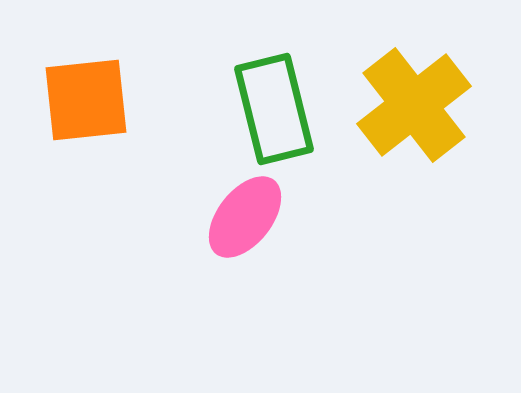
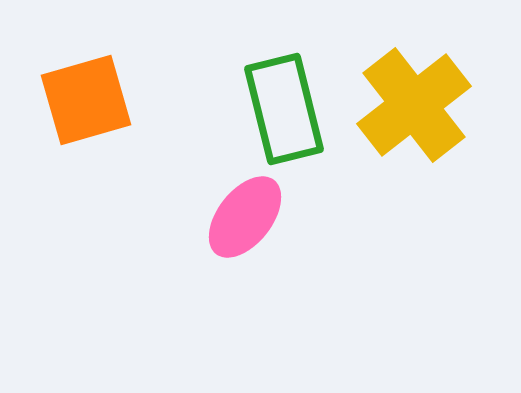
orange square: rotated 10 degrees counterclockwise
green rectangle: moved 10 px right
